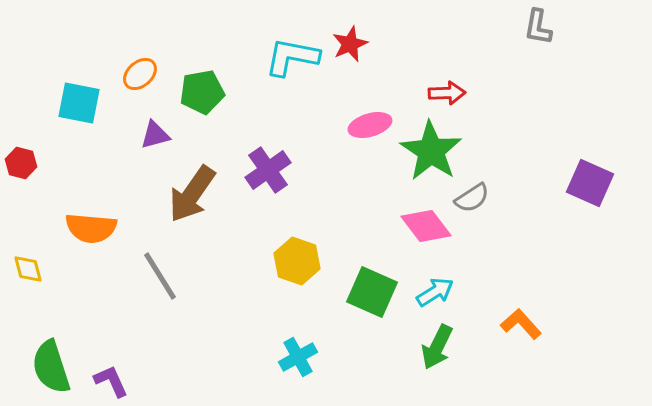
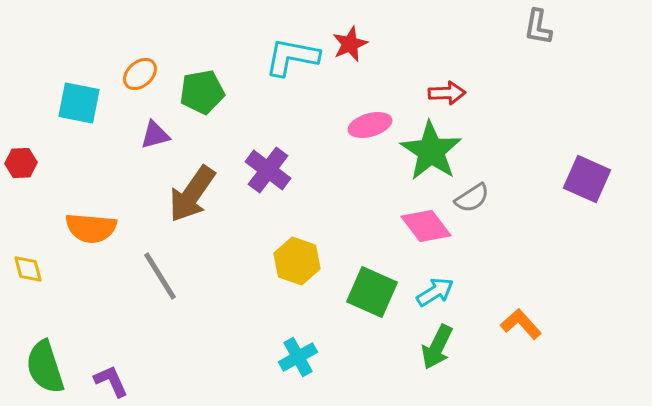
red hexagon: rotated 16 degrees counterclockwise
purple cross: rotated 18 degrees counterclockwise
purple square: moved 3 px left, 4 px up
green semicircle: moved 6 px left
